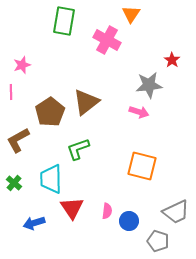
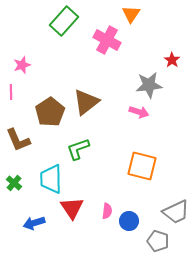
green rectangle: rotated 32 degrees clockwise
brown L-shape: rotated 84 degrees counterclockwise
